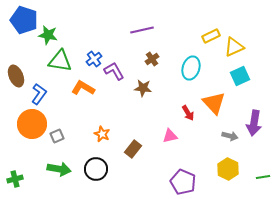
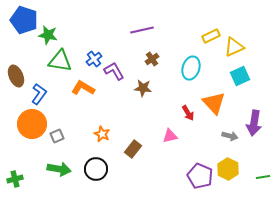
purple pentagon: moved 17 px right, 6 px up
